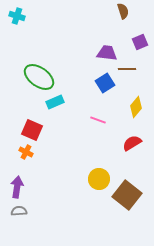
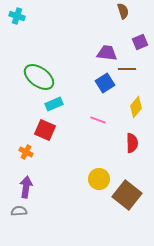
cyan rectangle: moved 1 px left, 2 px down
red square: moved 13 px right
red semicircle: rotated 120 degrees clockwise
purple arrow: moved 9 px right
